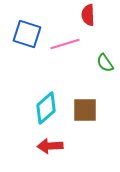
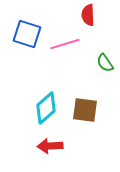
brown square: rotated 8 degrees clockwise
